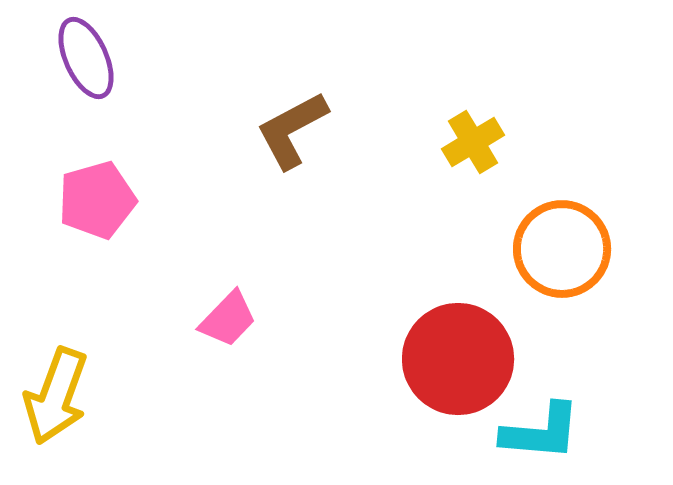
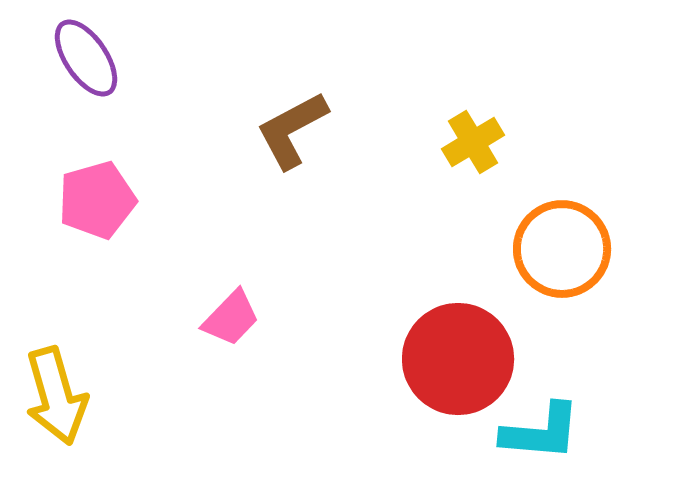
purple ellipse: rotated 10 degrees counterclockwise
pink trapezoid: moved 3 px right, 1 px up
yellow arrow: rotated 36 degrees counterclockwise
